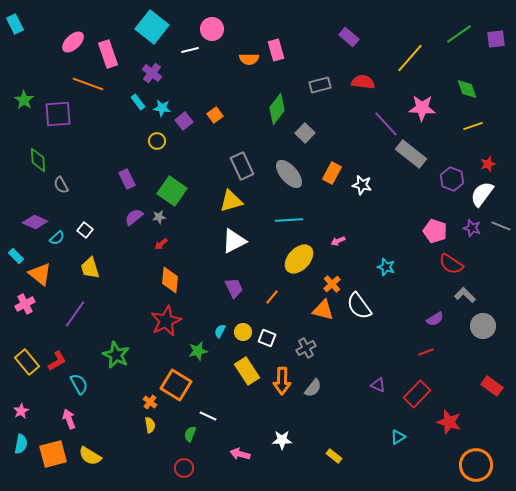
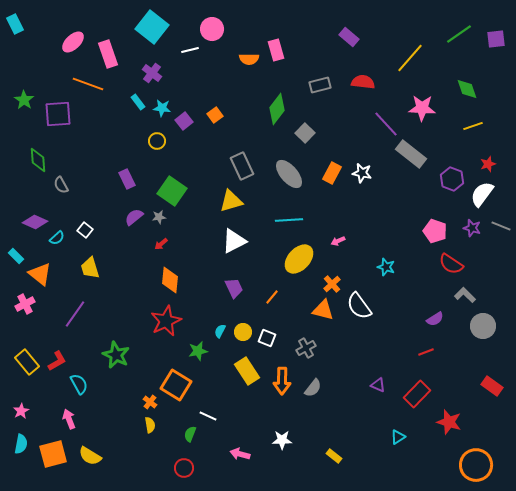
white star at (362, 185): moved 12 px up
